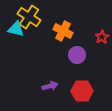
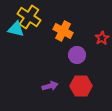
red star: moved 1 px down
red hexagon: moved 1 px left, 5 px up
